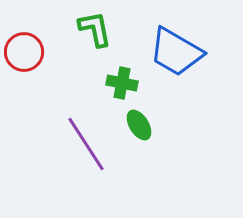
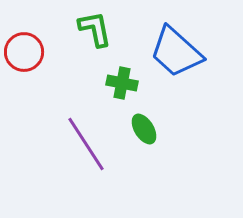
blue trapezoid: rotated 12 degrees clockwise
green ellipse: moved 5 px right, 4 px down
